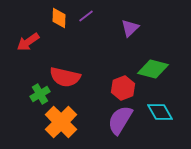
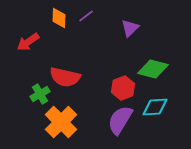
cyan diamond: moved 5 px left, 5 px up; rotated 64 degrees counterclockwise
